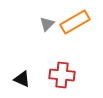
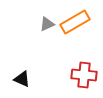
gray triangle: rotated 21 degrees clockwise
red cross: moved 22 px right
